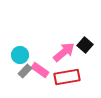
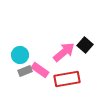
gray rectangle: rotated 24 degrees clockwise
red rectangle: moved 2 px down
